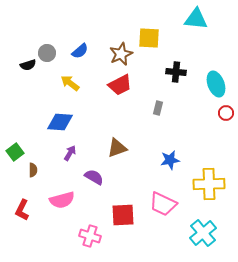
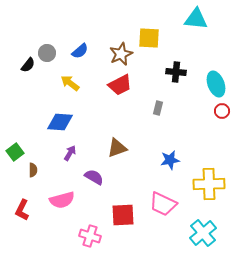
black semicircle: rotated 35 degrees counterclockwise
red circle: moved 4 px left, 2 px up
